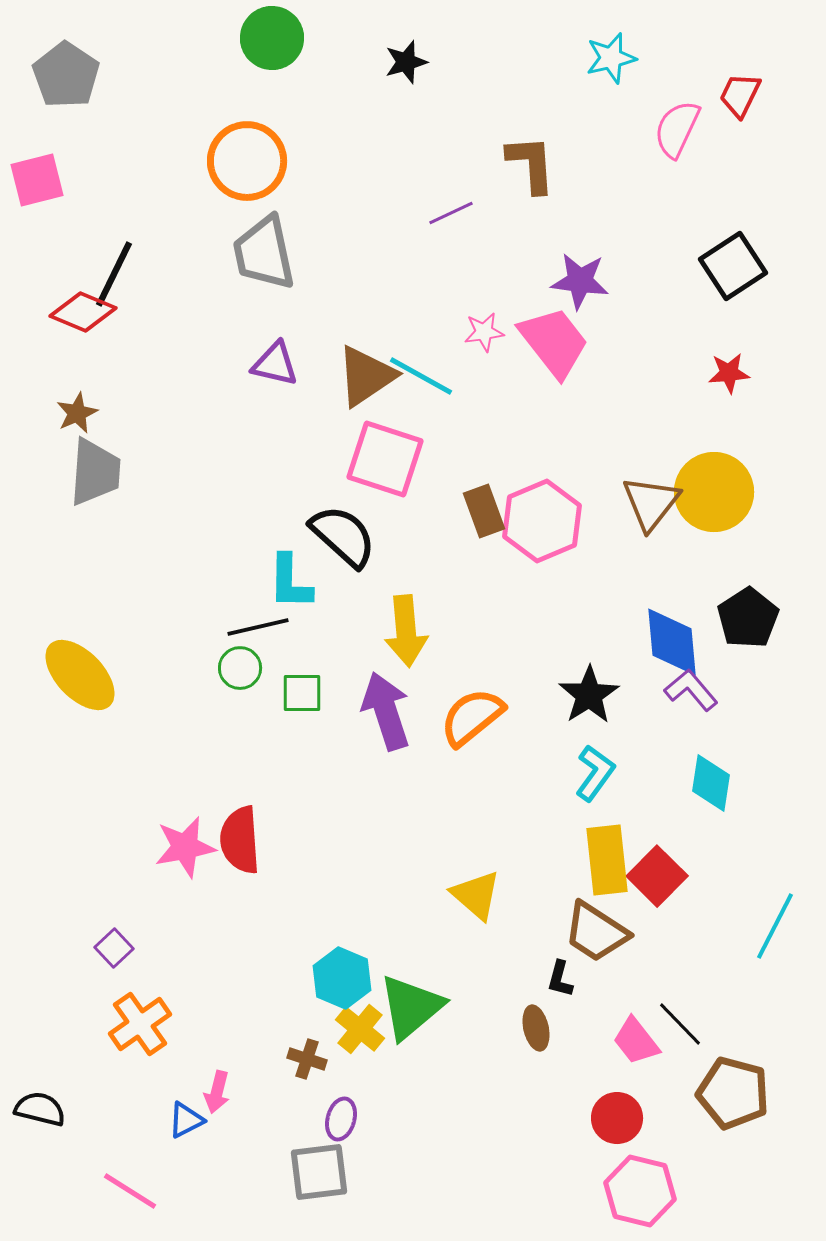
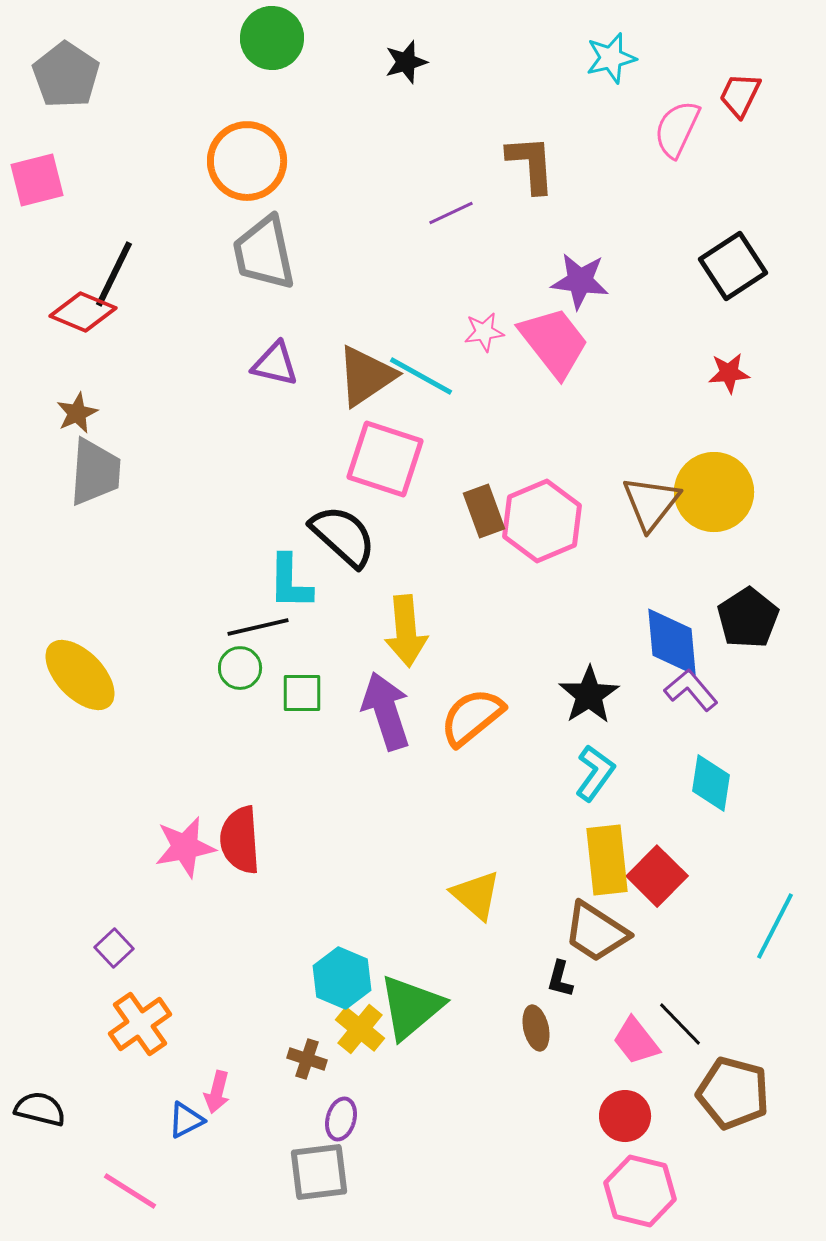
red circle at (617, 1118): moved 8 px right, 2 px up
